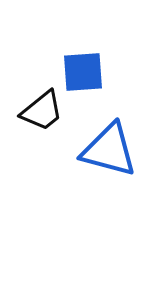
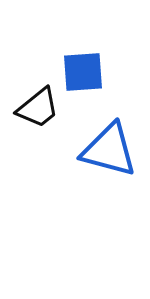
black trapezoid: moved 4 px left, 3 px up
